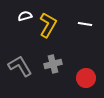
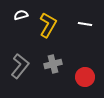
white semicircle: moved 4 px left, 1 px up
gray L-shape: rotated 70 degrees clockwise
red circle: moved 1 px left, 1 px up
